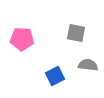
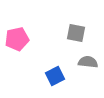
pink pentagon: moved 5 px left; rotated 15 degrees counterclockwise
gray semicircle: moved 3 px up
